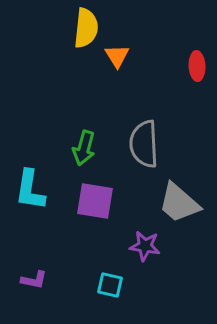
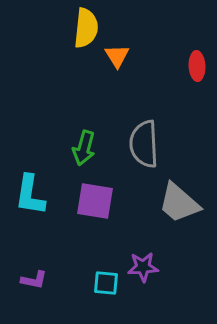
cyan L-shape: moved 5 px down
purple star: moved 2 px left, 21 px down; rotated 12 degrees counterclockwise
cyan square: moved 4 px left, 2 px up; rotated 8 degrees counterclockwise
